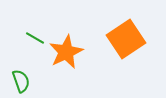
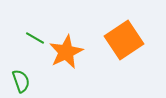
orange square: moved 2 px left, 1 px down
